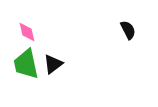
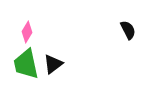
pink diamond: rotated 45 degrees clockwise
